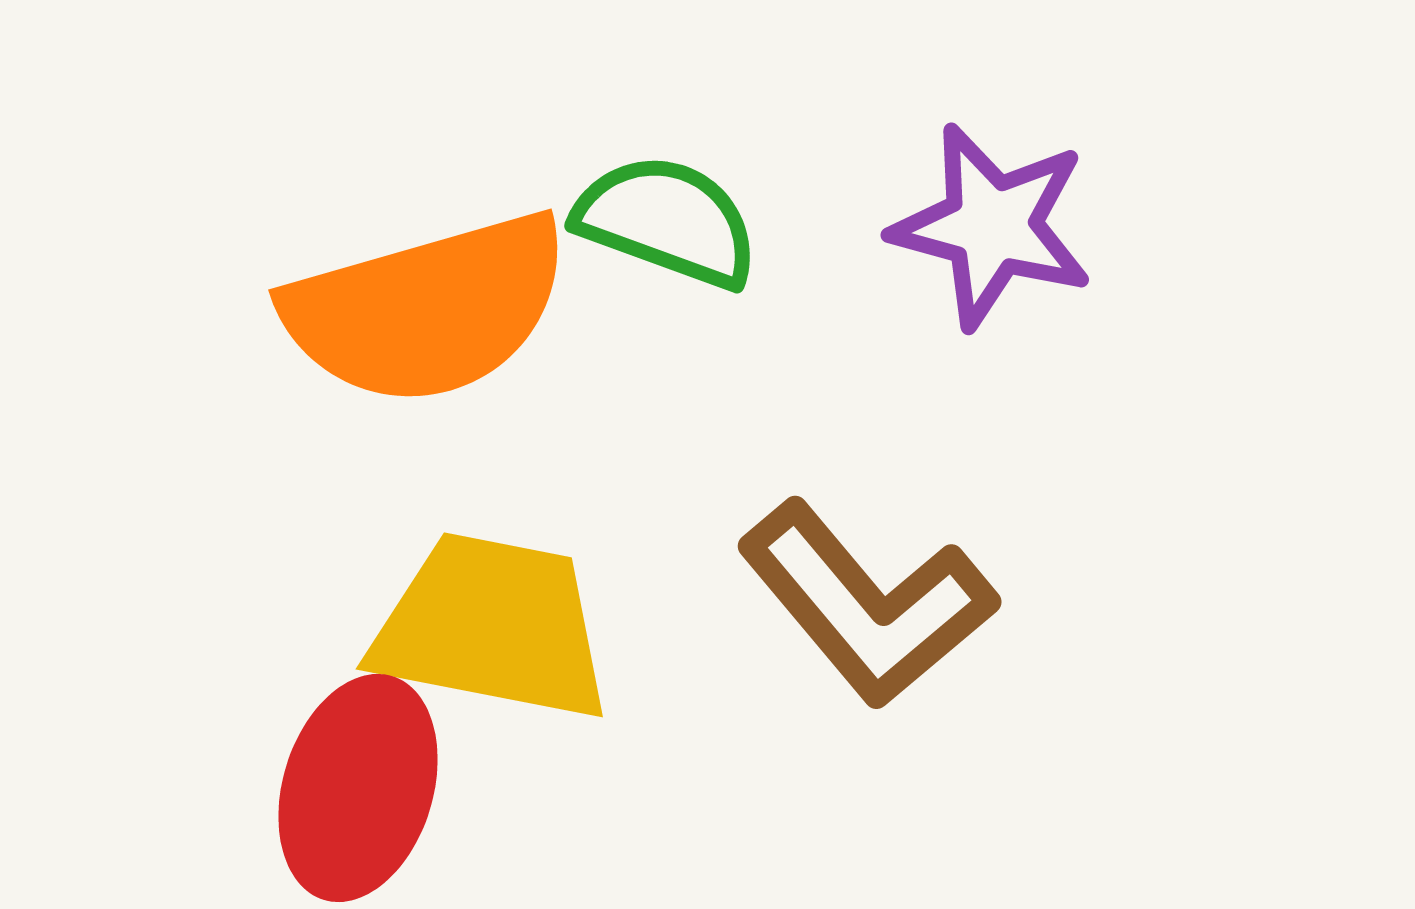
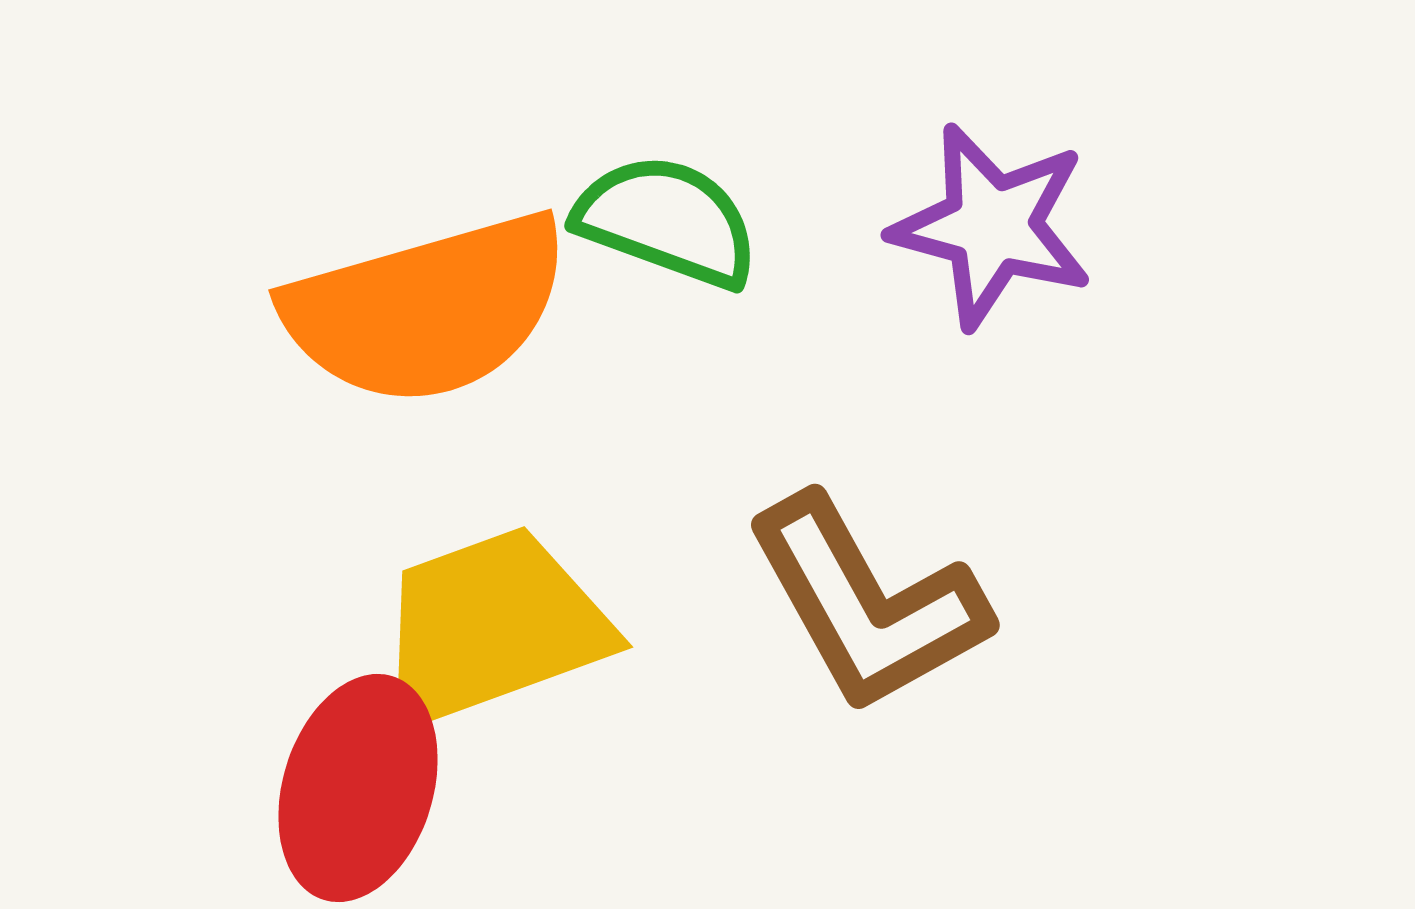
brown L-shape: rotated 11 degrees clockwise
yellow trapezoid: rotated 31 degrees counterclockwise
